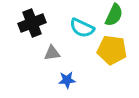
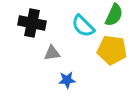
black cross: rotated 32 degrees clockwise
cyan semicircle: moved 1 px right, 2 px up; rotated 20 degrees clockwise
